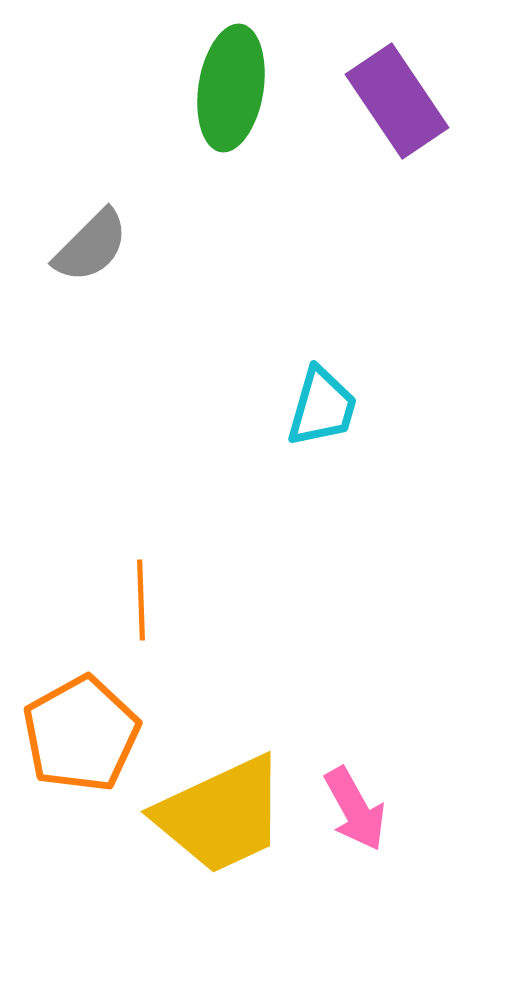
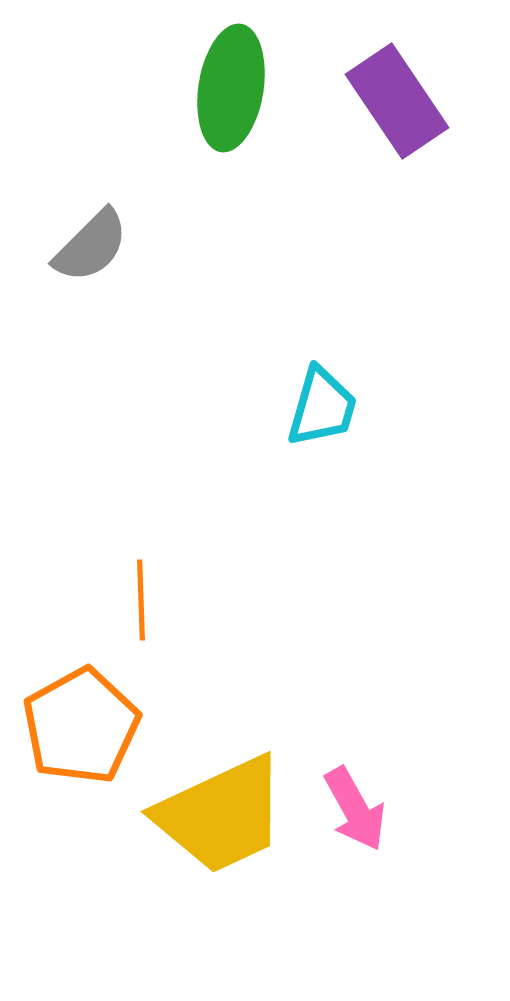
orange pentagon: moved 8 px up
